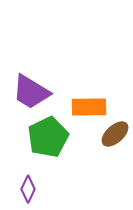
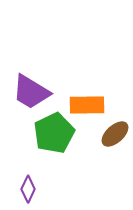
orange rectangle: moved 2 px left, 2 px up
green pentagon: moved 6 px right, 4 px up
